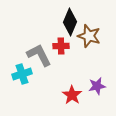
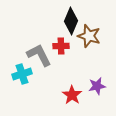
black diamond: moved 1 px right, 1 px up
